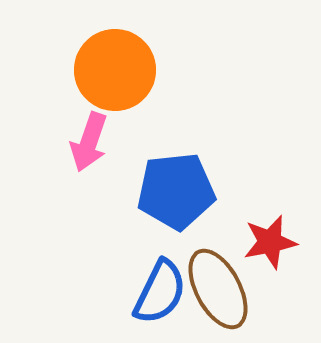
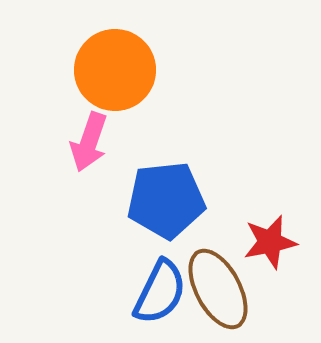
blue pentagon: moved 10 px left, 9 px down
